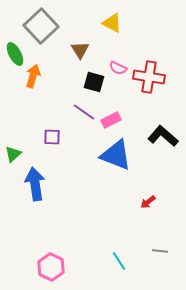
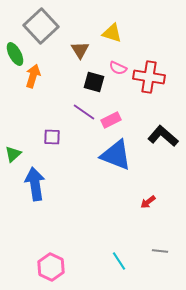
yellow triangle: moved 10 px down; rotated 10 degrees counterclockwise
